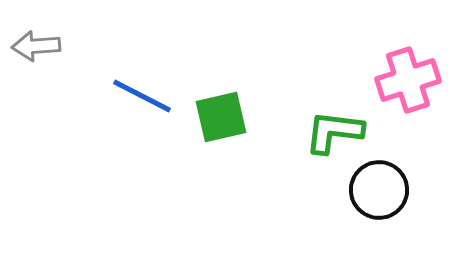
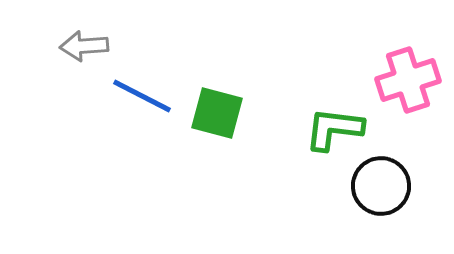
gray arrow: moved 48 px right
green square: moved 4 px left, 4 px up; rotated 28 degrees clockwise
green L-shape: moved 3 px up
black circle: moved 2 px right, 4 px up
